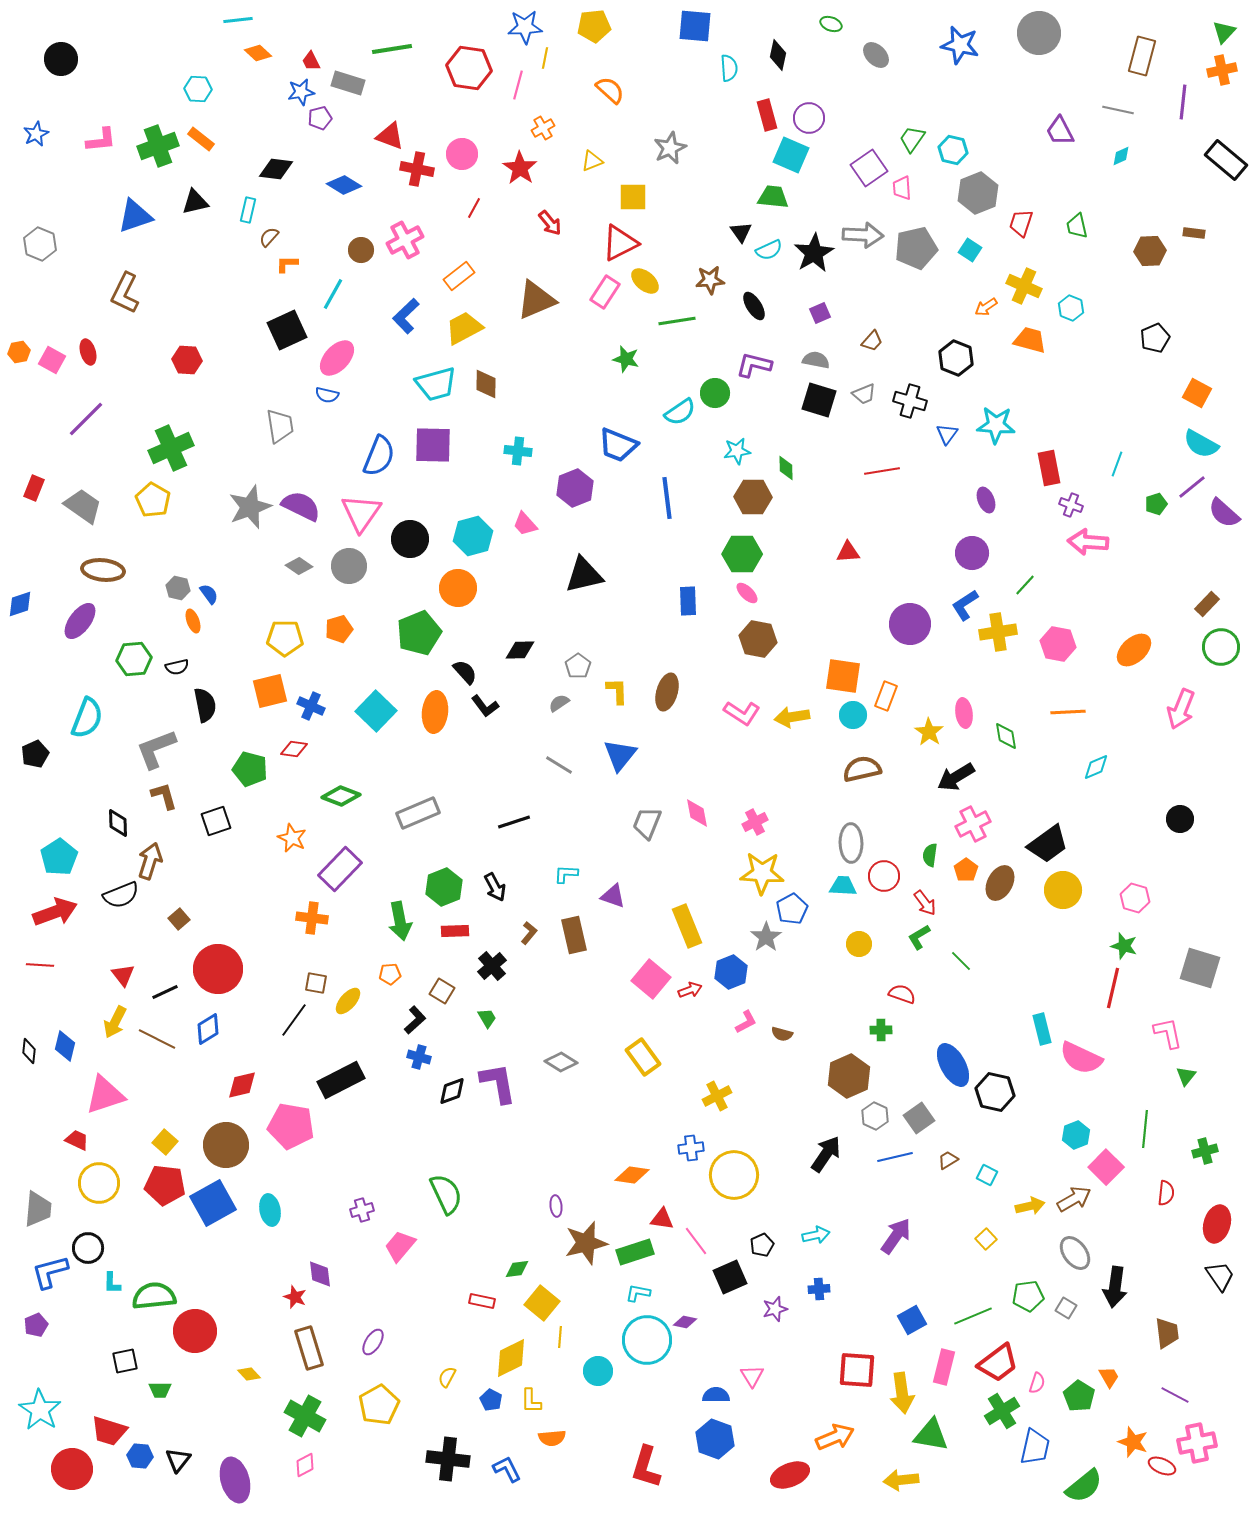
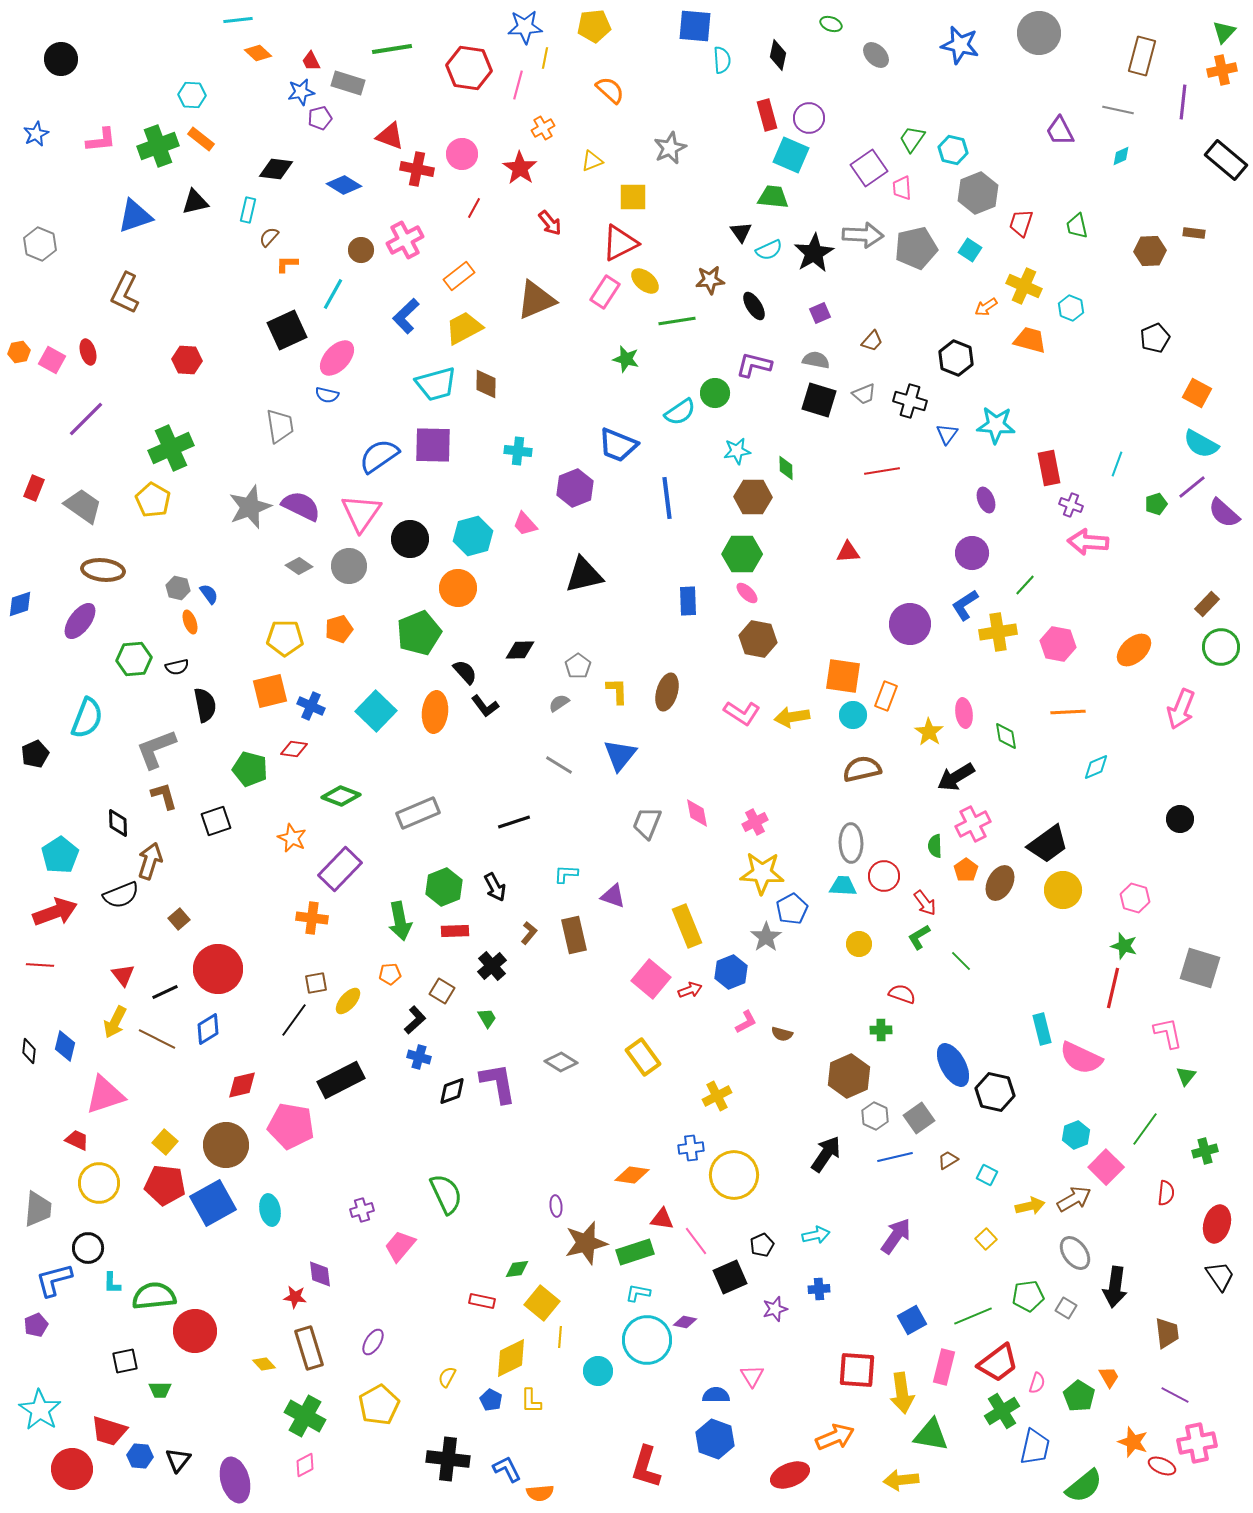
cyan semicircle at (729, 68): moved 7 px left, 8 px up
cyan hexagon at (198, 89): moved 6 px left, 6 px down
blue semicircle at (379, 456): rotated 147 degrees counterclockwise
orange ellipse at (193, 621): moved 3 px left, 1 px down
green semicircle at (930, 855): moved 5 px right, 9 px up; rotated 10 degrees counterclockwise
cyan pentagon at (59, 857): moved 1 px right, 2 px up
brown square at (316, 983): rotated 20 degrees counterclockwise
green line at (1145, 1129): rotated 30 degrees clockwise
blue L-shape at (50, 1272): moved 4 px right, 8 px down
red star at (295, 1297): rotated 15 degrees counterclockwise
yellow diamond at (249, 1374): moved 15 px right, 10 px up
orange semicircle at (552, 1438): moved 12 px left, 55 px down
